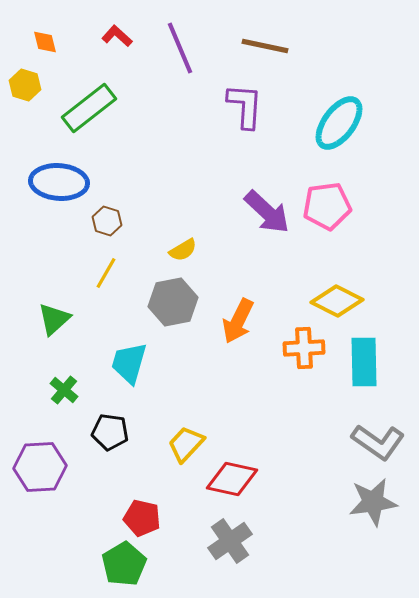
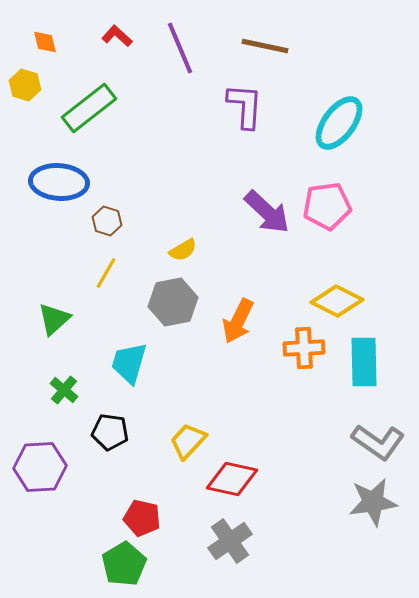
yellow trapezoid: moved 2 px right, 3 px up
